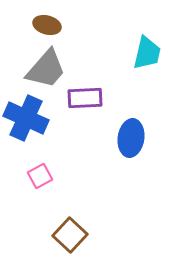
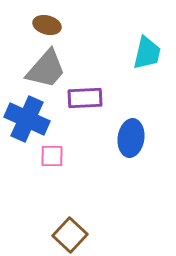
blue cross: moved 1 px right, 1 px down
pink square: moved 12 px right, 20 px up; rotated 30 degrees clockwise
